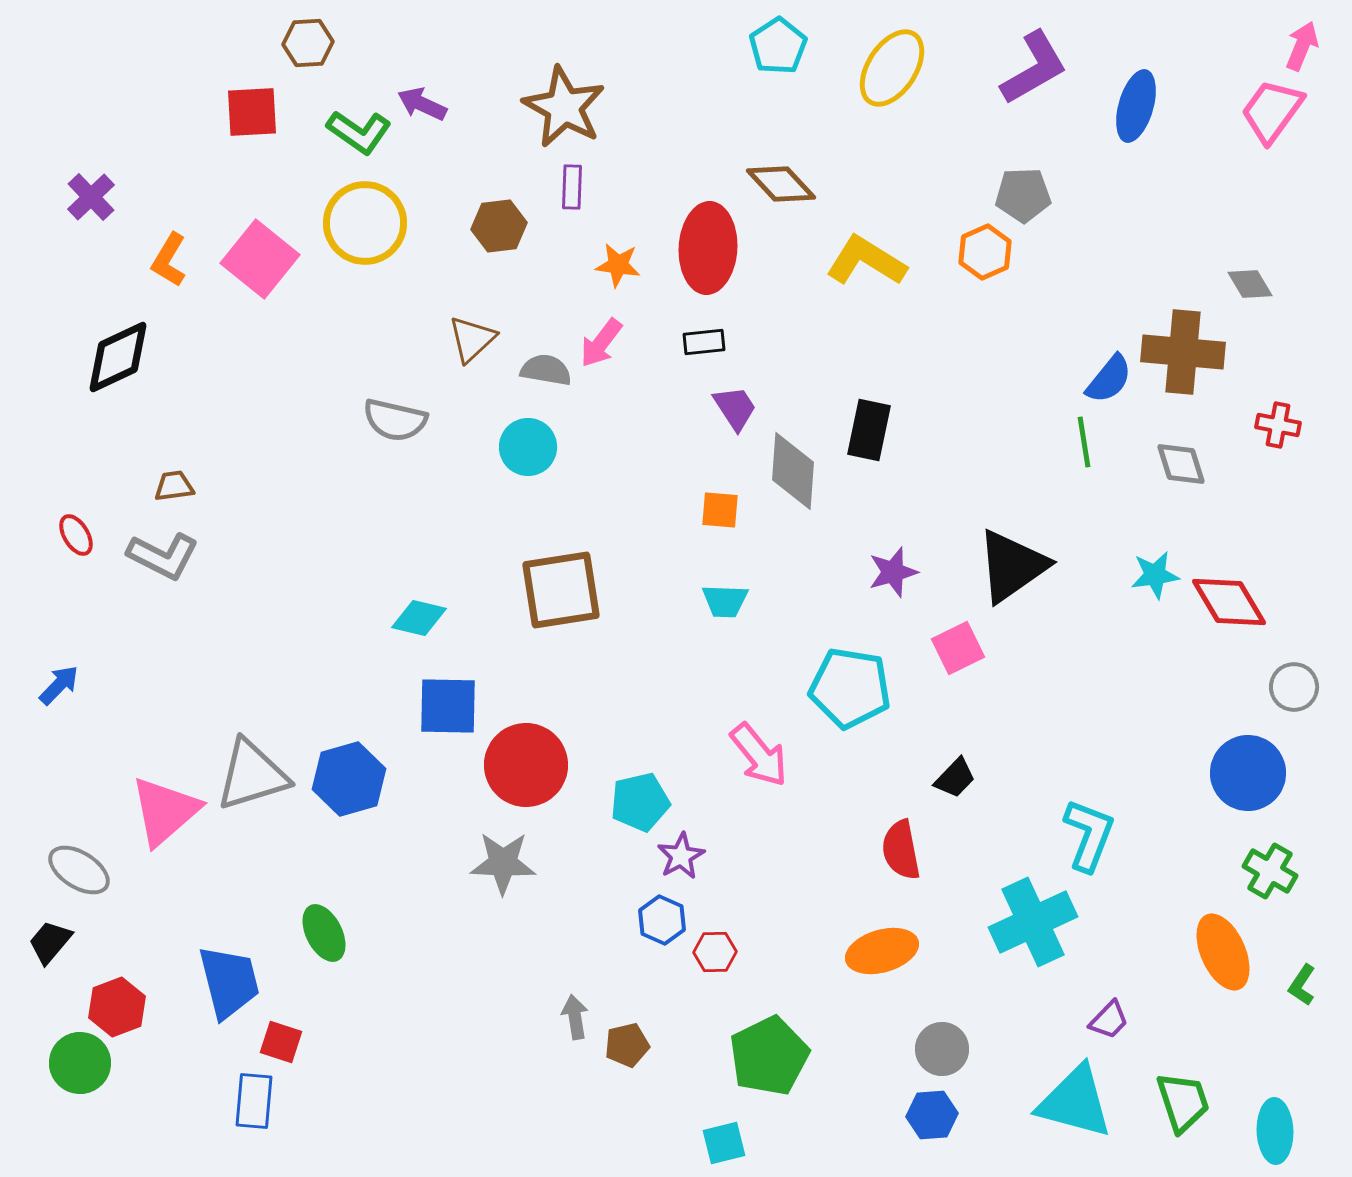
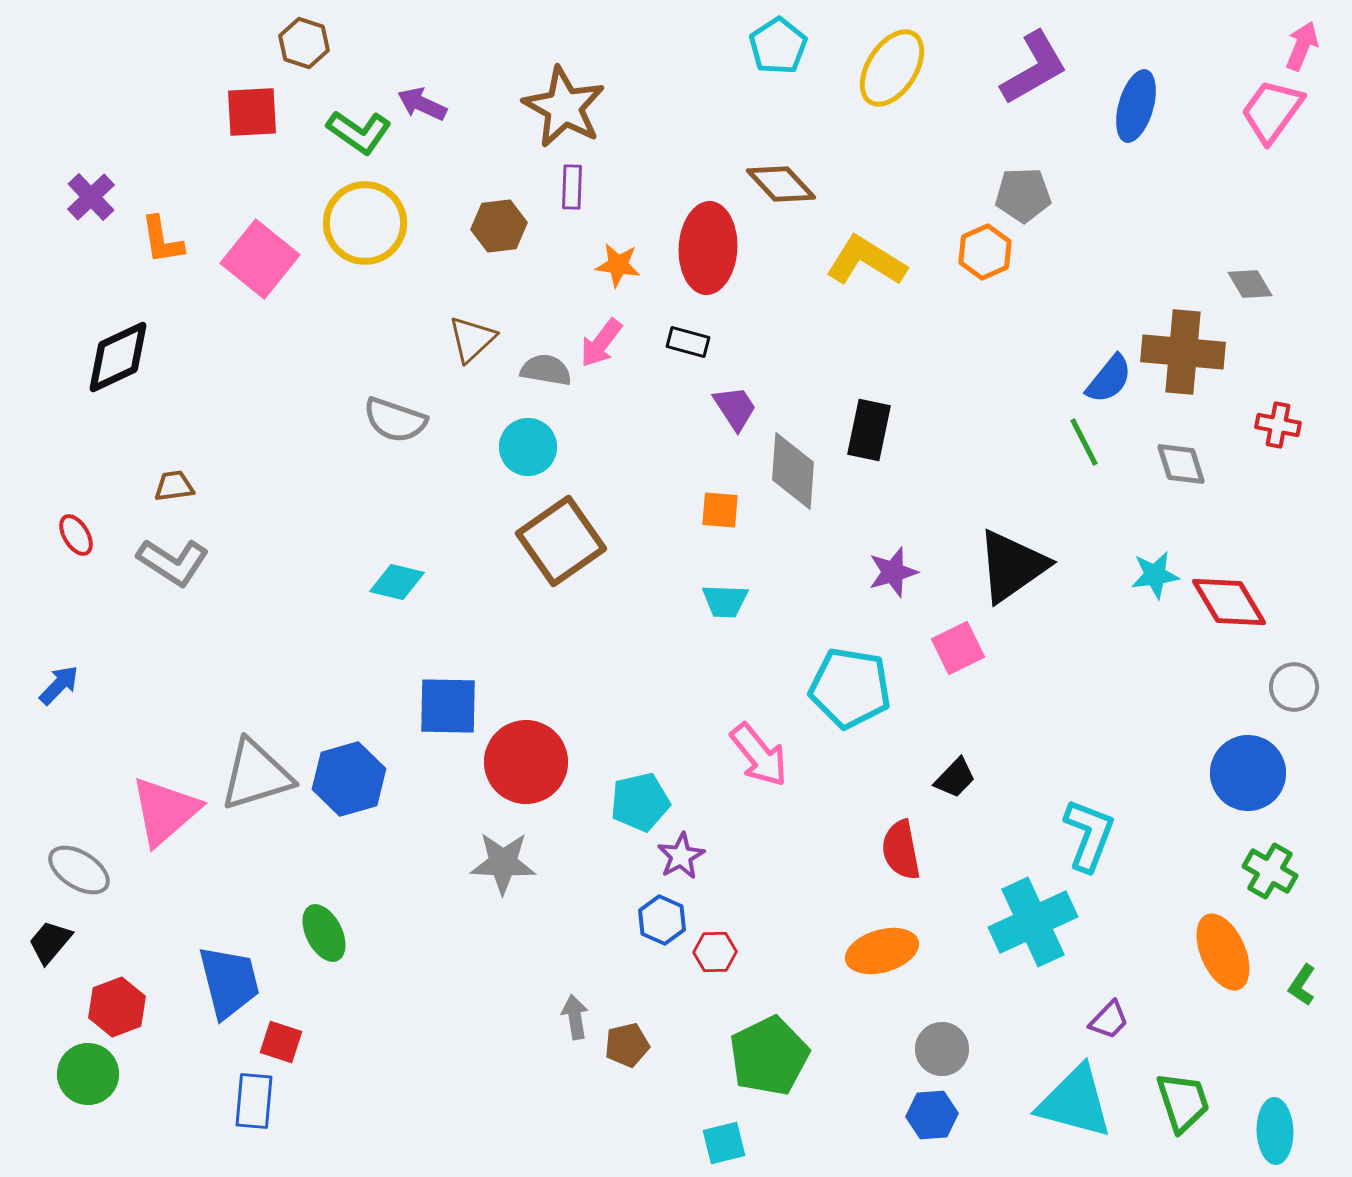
brown hexagon at (308, 43): moved 4 px left; rotated 21 degrees clockwise
orange L-shape at (169, 260): moved 7 px left, 20 px up; rotated 40 degrees counterclockwise
black rectangle at (704, 342): moved 16 px left; rotated 21 degrees clockwise
gray semicircle at (395, 420): rotated 6 degrees clockwise
green line at (1084, 442): rotated 18 degrees counterclockwise
gray L-shape at (163, 556): moved 10 px right, 6 px down; rotated 6 degrees clockwise
brown square at (561, 590): moved 49 px up; rotated 26 degrees counterclockwise
cyan diamond at (419, 618): moved 22 px left, 36 px up
red circle at (526, 765): moved 3 px up
gray triangle at (252, 775): moved 4 px right
green circle at (80, 1063): moved 8 px right, 11 px down
